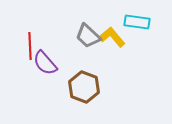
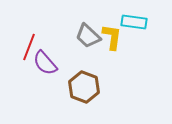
cyan rectangle: moved 3 px left
yellow L-shape: rotated 48 degrees clockwise
red line: moved 1 px left, 1 px down; rotated 24 degrees clockwise
